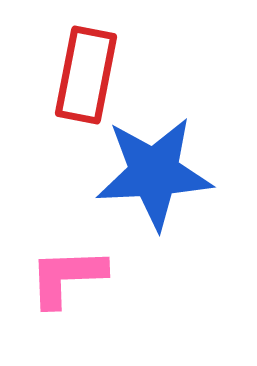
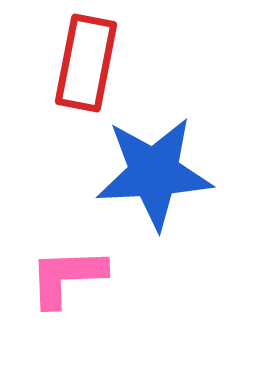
red rectangle: moved 12 px up
